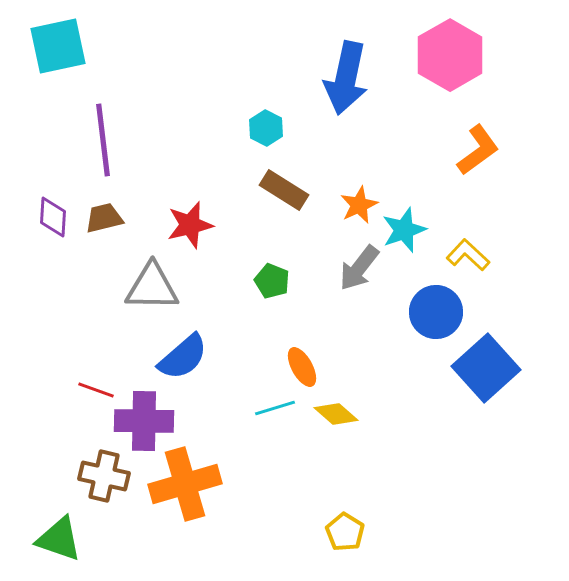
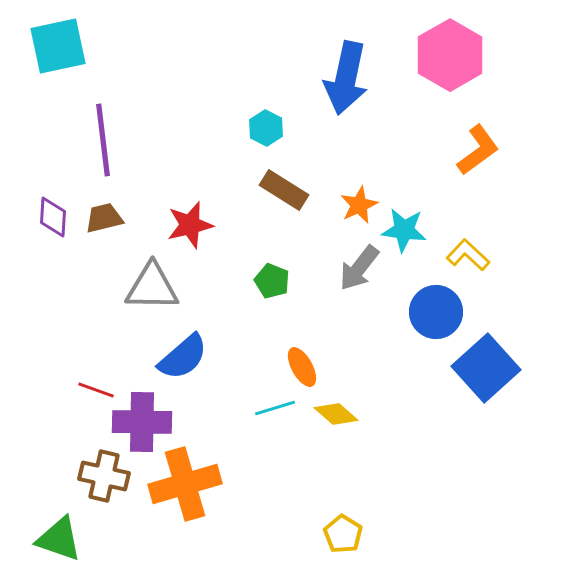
cyan star: rotated 27 degrees clockwise
purple cross: moved 2 px left, 1 px down
yellow pentagon: moved 2 px left, 2 px down
